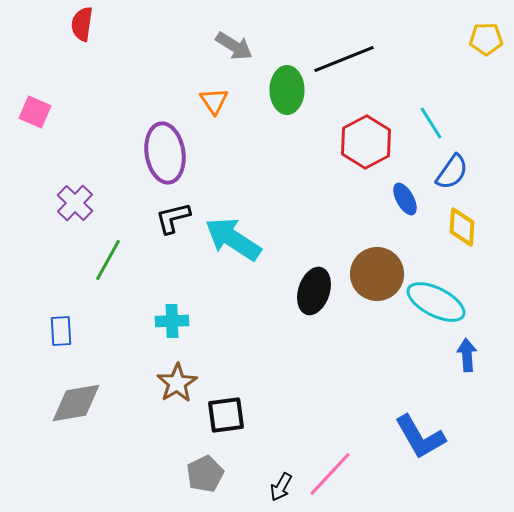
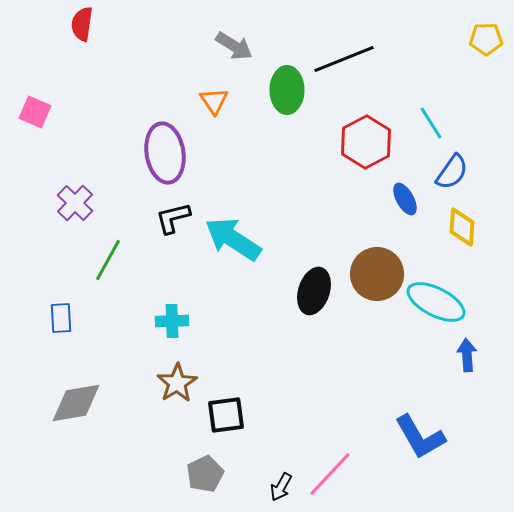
blue rectangle: moved 13 px up
